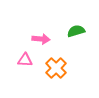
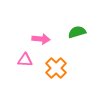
green semicircle: moved 1 px right, 1 px down
